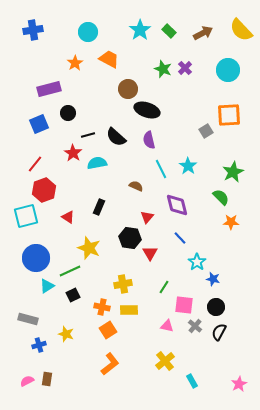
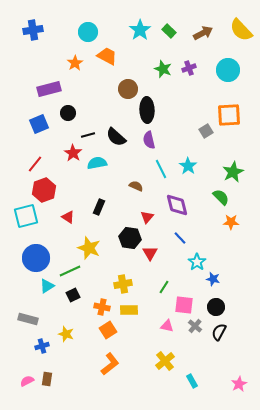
orange trapezoid at (109, 59): moved 2 px left, 3 px up
purple cross at (185, 68): moved 4 px right; rotated 24 degrees clockwise
black ellipse at (147, 110): rotated 70 degrees clockwise
blue cross at (39, 345): moved 3 px right, 1 px down
